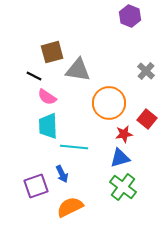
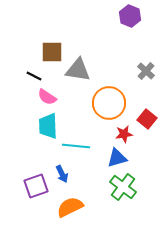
brown square: rotated 15 degrees clockwise
cyan line: moved 2 px right, 1 px up
blue triangle: moved 3 px left
